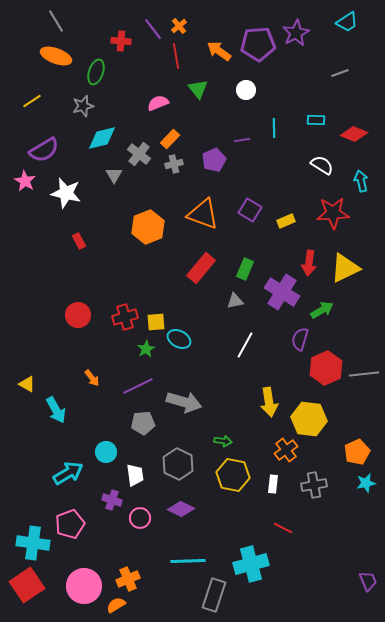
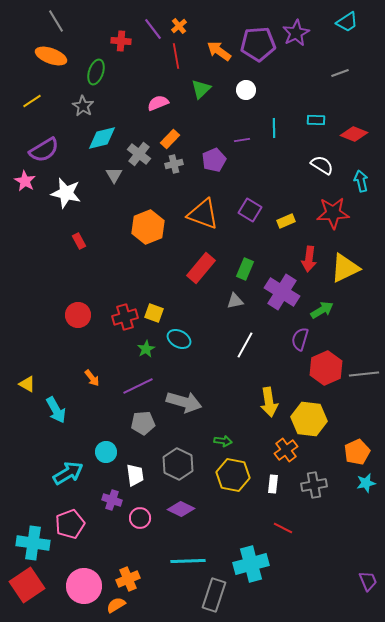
orange ellipse at (56, 56): moved 5 px left
green triangle at (198, 89): moved 3 px right; rotated 25 degrees clockwise
gray star at (83, 106): rotated 25 degrees counterclockwise
red arrow at (309, 263): moved 4 px up
yellow square at (156, 322): moved 2 px left, 9 px up; rotated 24 degrees clockwise
